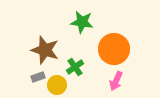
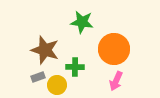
green cross: rotated 36 degrees clockwise
